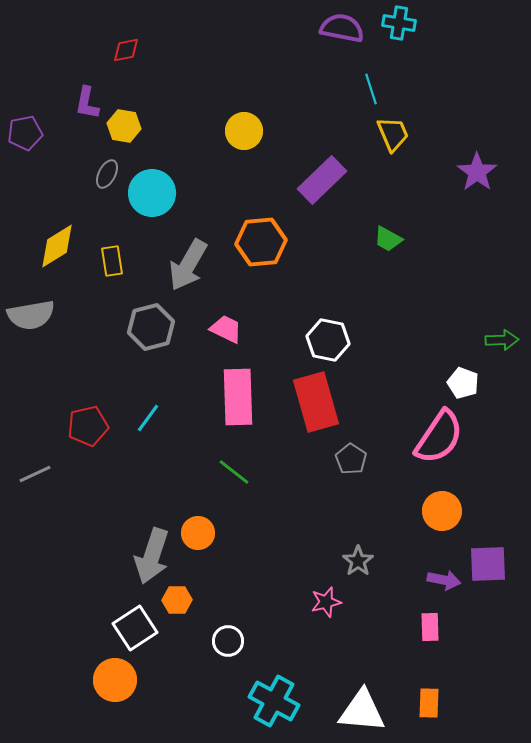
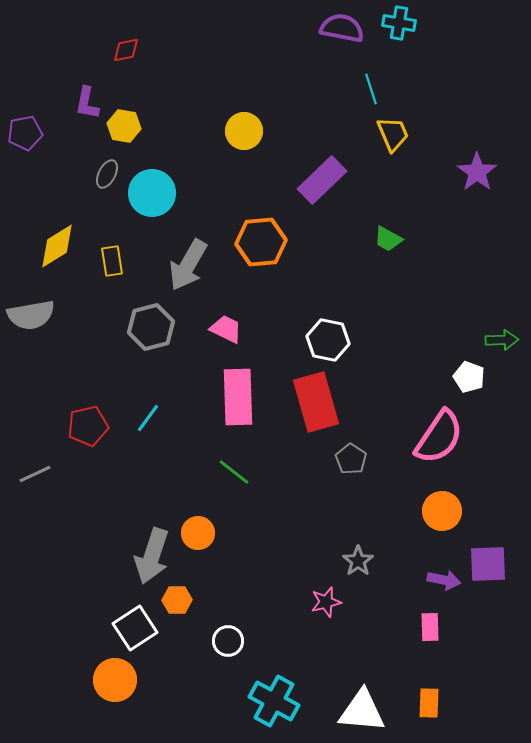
white pentagon at (463, 383): moved 6 px right, 6 px up
